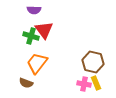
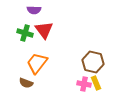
green cross: moved 6 px left, 3 px up
